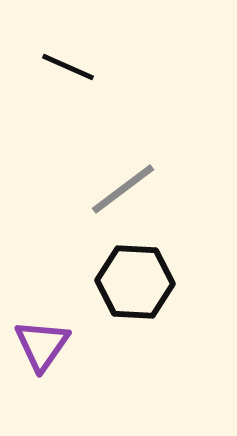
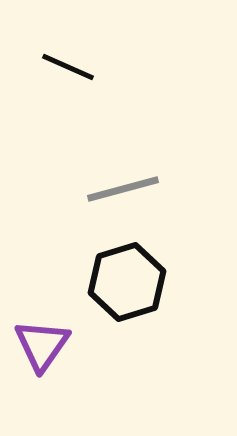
gray line: rotated 22 degrees clockwise
black hexagon: moved 8 px left; rotated 20 degrees counterclockwise
